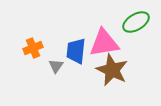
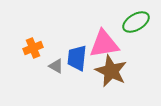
pink triangle: moved 1 px down
blue trapezoid: moved 1 px right, 7 px down
gray triangle: rotated 35 degrees counterclockwise
brown star: moved 1 px left, 1 px down
